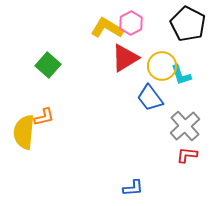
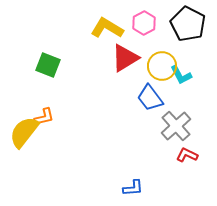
pink hexagon: moved 13 px right
green square: rotated 20 degrees counterclockwise
cyan L-shape: rotated 10 degrees counterclockwise
gray cross: moved 9 px left
yellow semicircle: rotated 32 degrees clockwise
red L-shape: rotated 20 degrees clockwise
